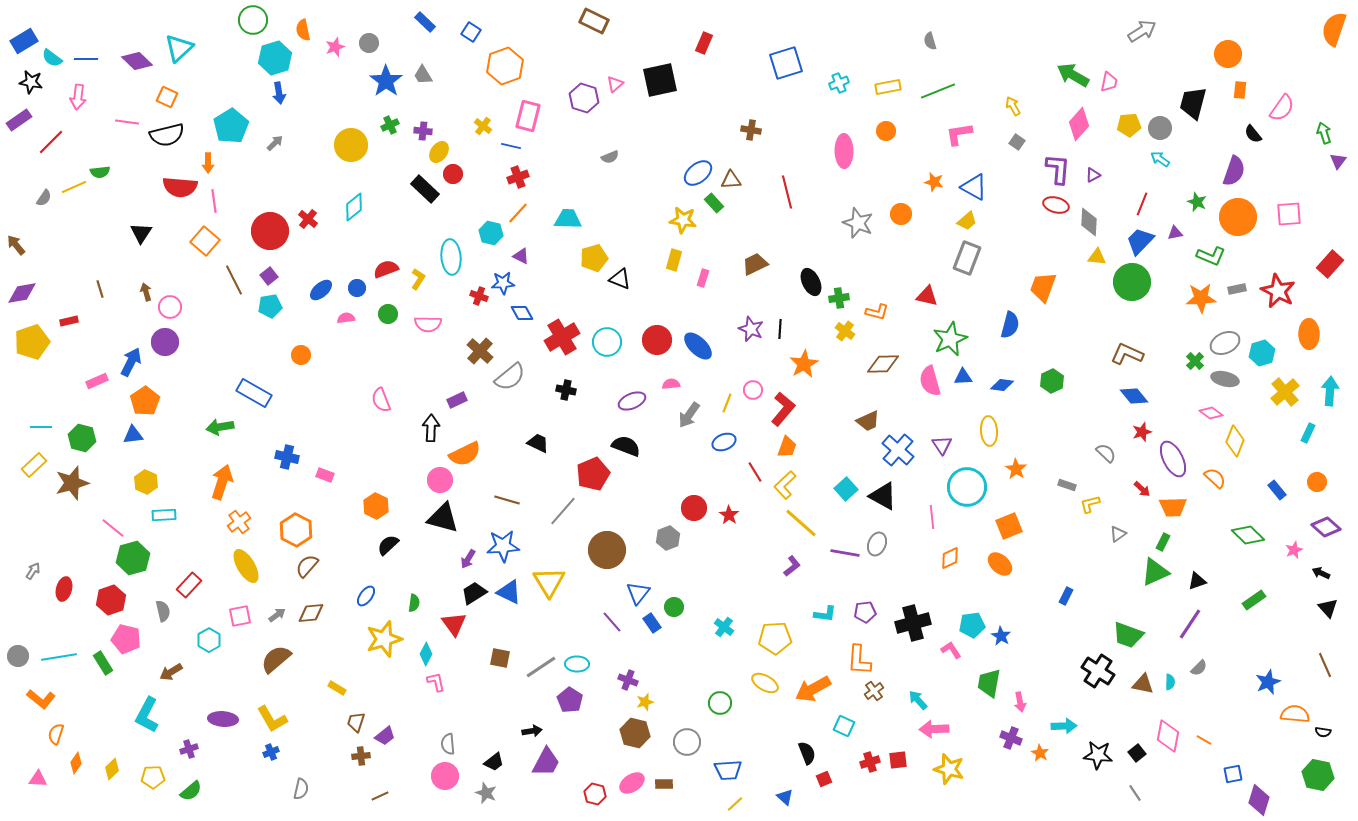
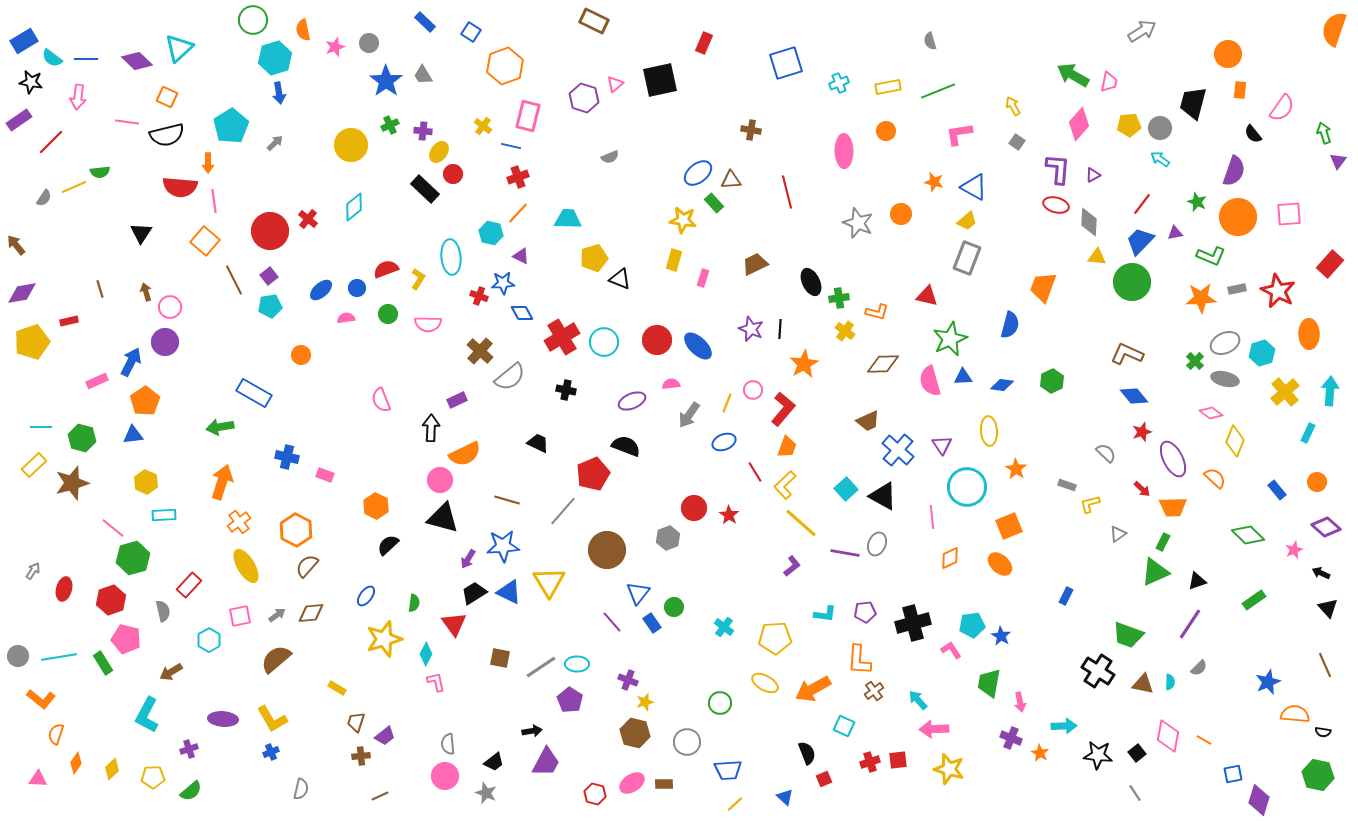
red line at (1142, 204): rotated 15 degrees clockwise
cyan circle at (607, 342): moved 3 px left
